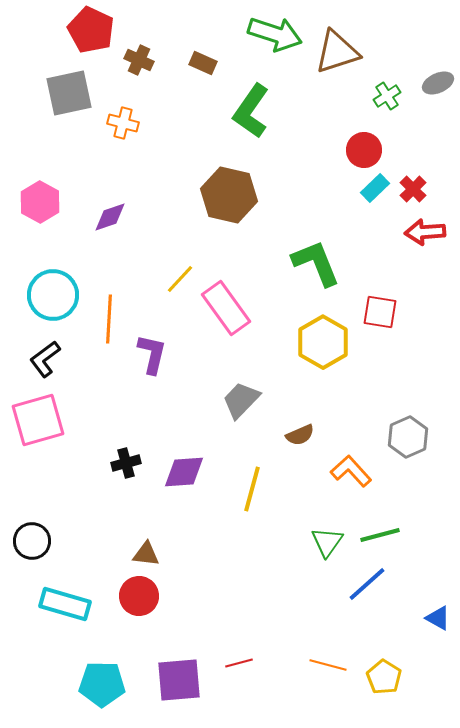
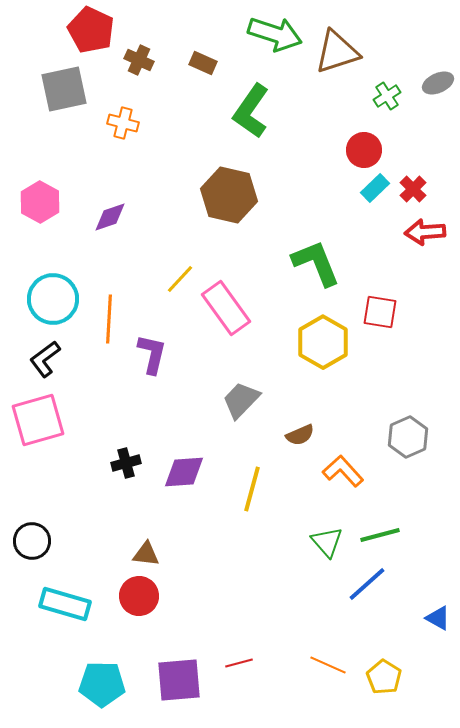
gray square at (69, 93): moved 5 px left, 4 px up
cyan circle at (53, 295): moved 4 px down
orange L-shape at (351, 471): moved 8 px left
green triangle at (327, 542): rotated 16 degrees counterclockwise
orange line at (328, 665): rotated 9 degrees clockwise
